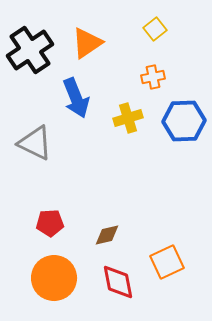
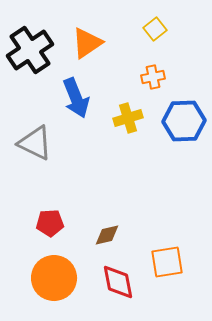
orange square: rotated 16 degrees clockwise
